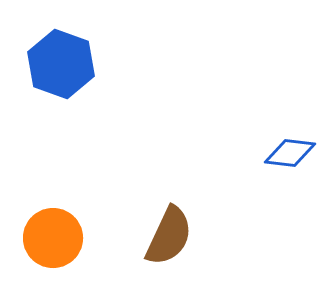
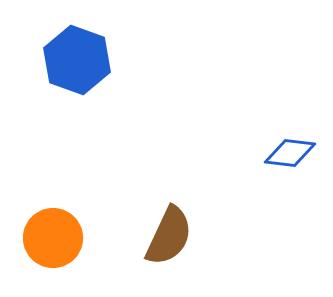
blue hexagon: moved 16 px right, 4 px up
